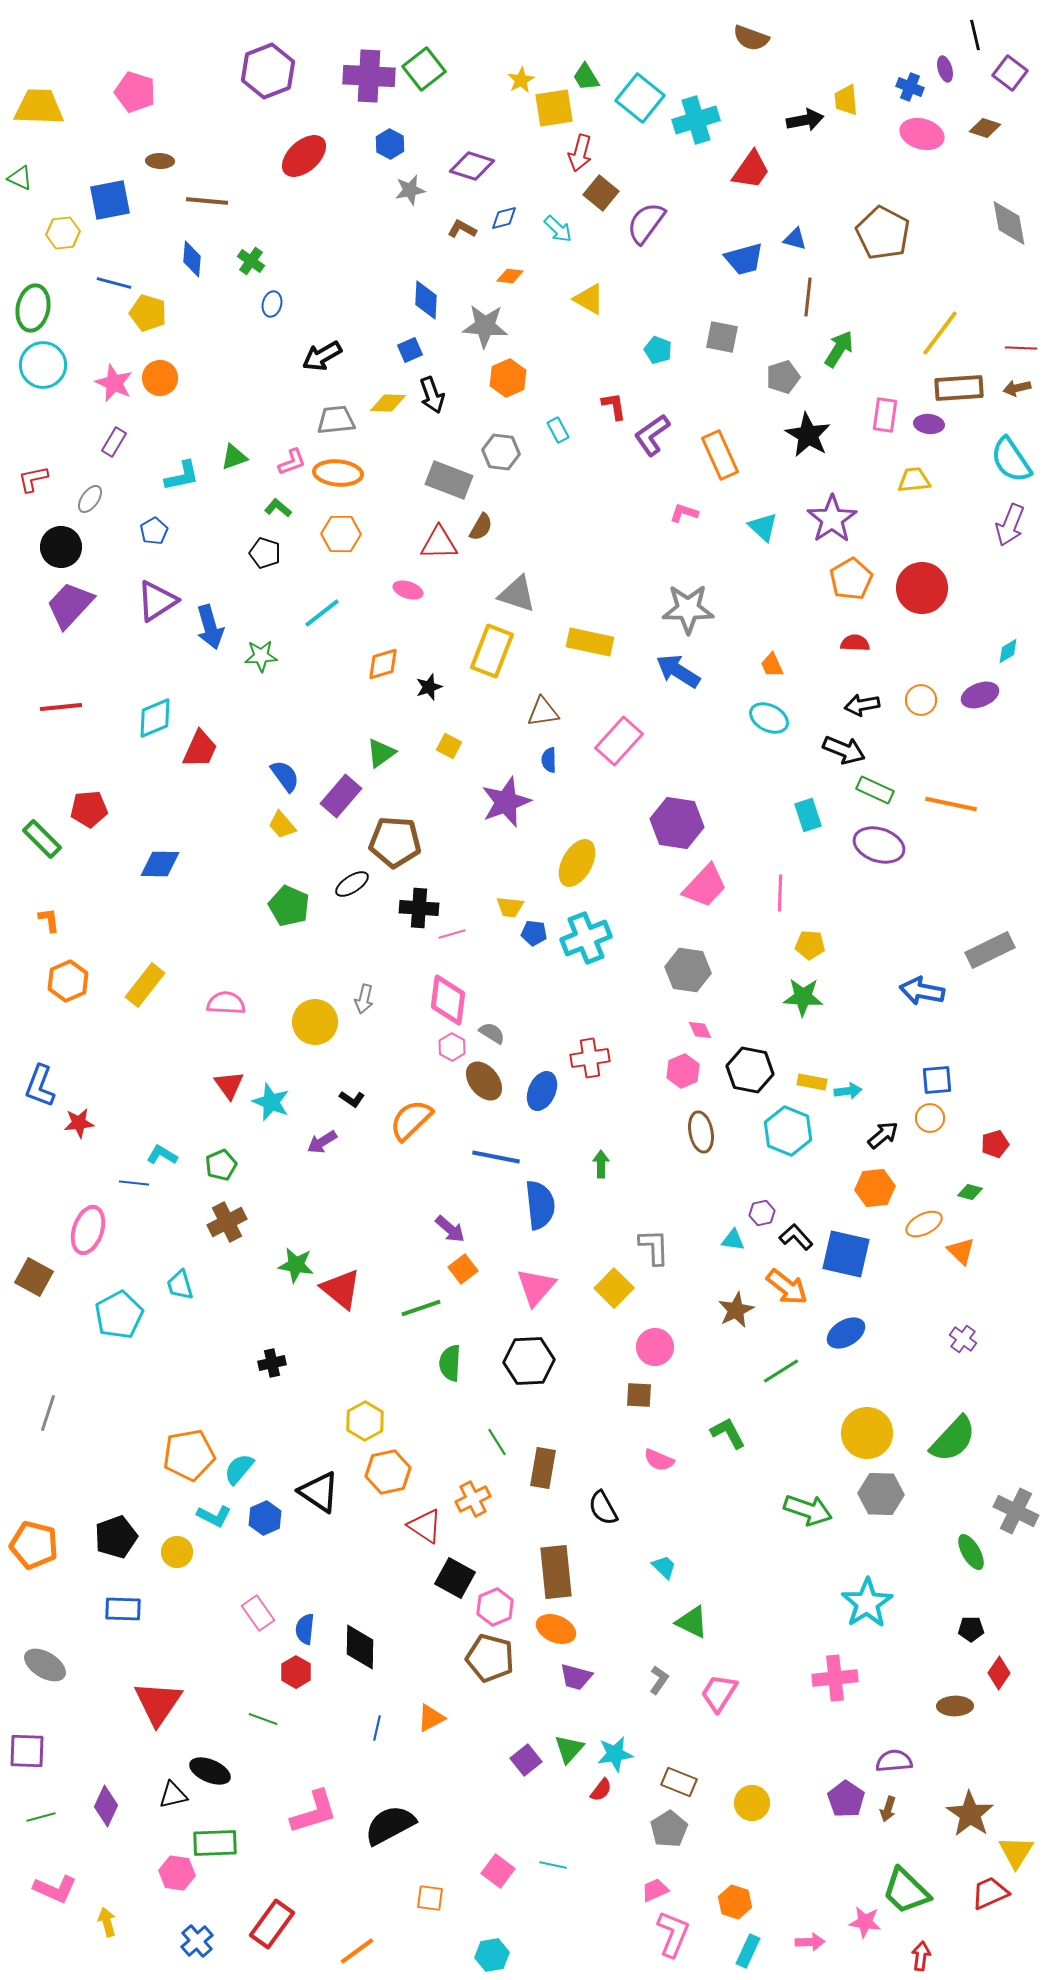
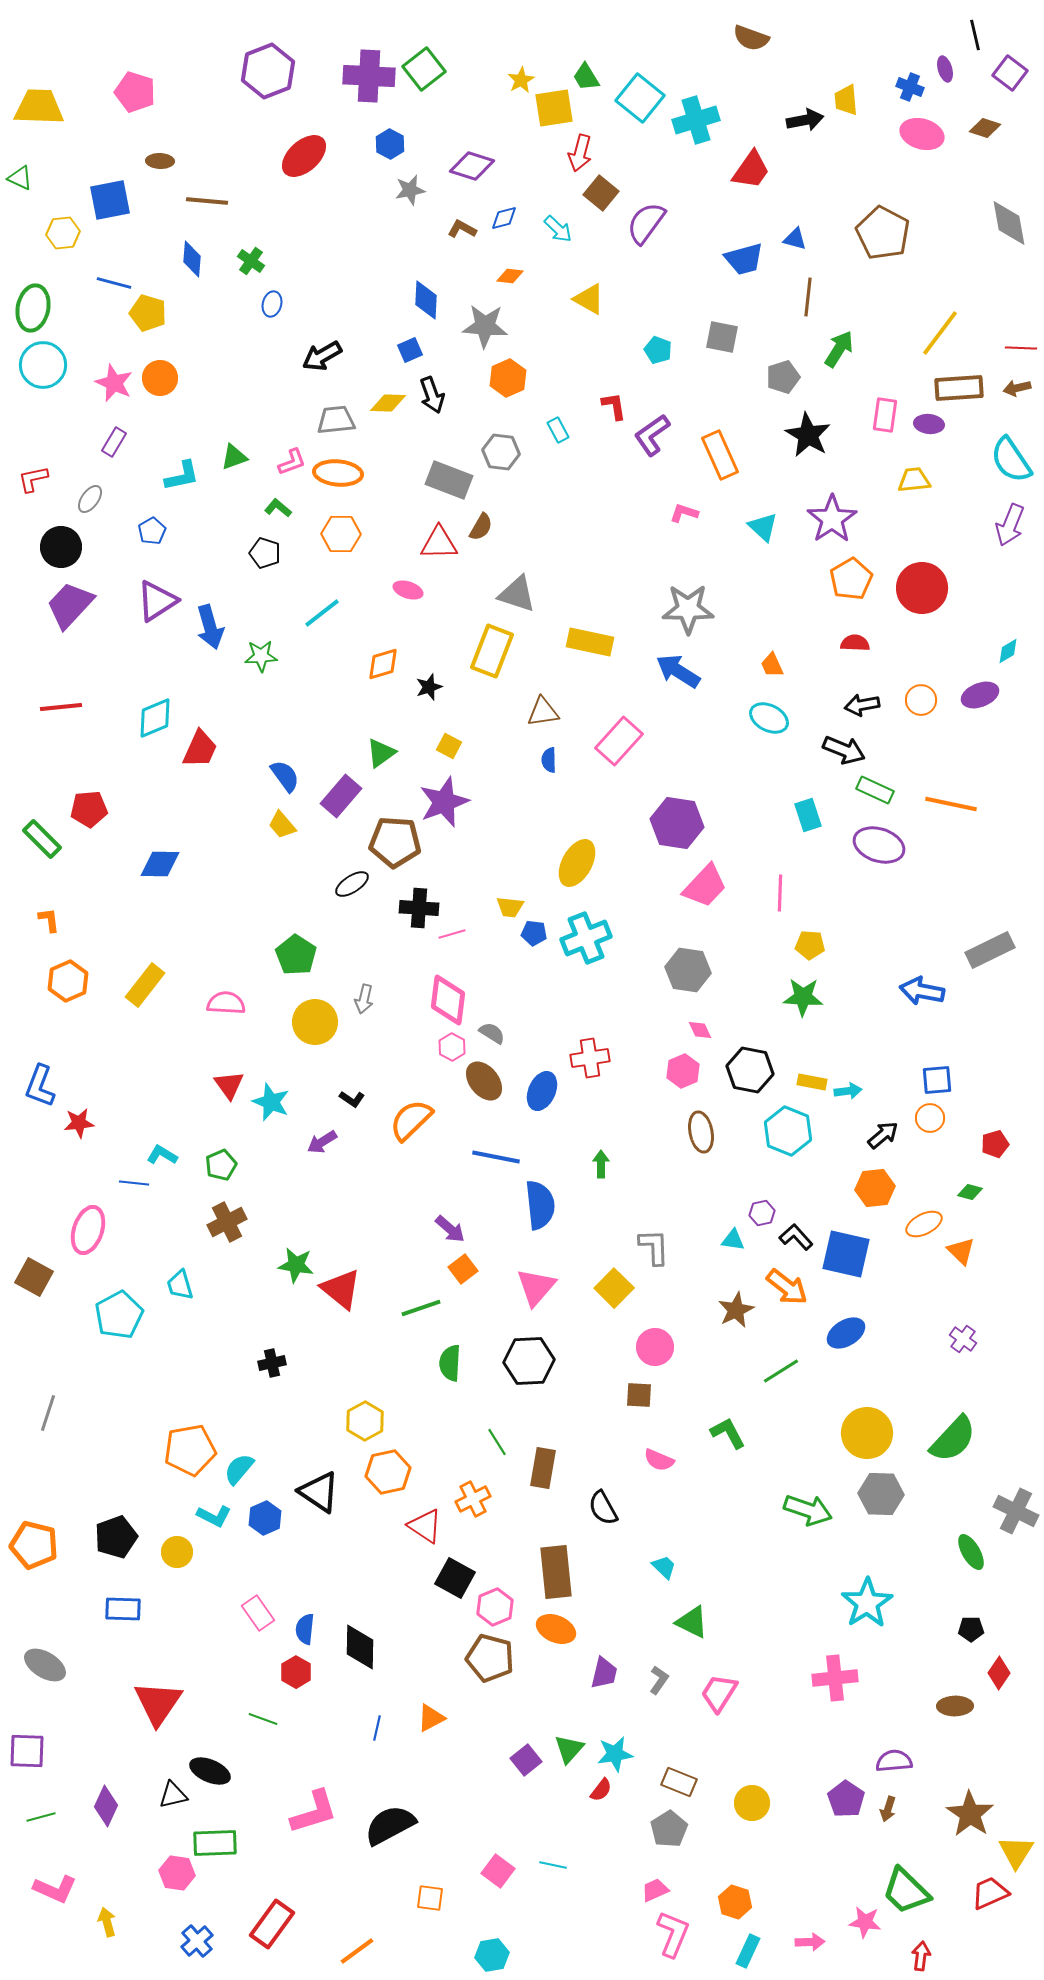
blue pentagon at (154, 531): moved 2 px left
purple star at (506, 802): moved 62 px left
green pentagon at (289, 906): moved 7 px right, 49 px down; rotated 9 degrees clockwise
orange pentagon at (189, 1455): moved 1 px right, 5 px up
purple trapezoid at (576, 1677): moved 28 px right, 4 px up; rotated 92 degrees counterclockwise
